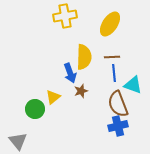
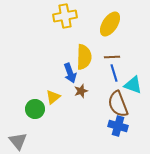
blue line: rotated 12 degrees counterclockwise
blue cross: rotated 30 degrees clockwise
